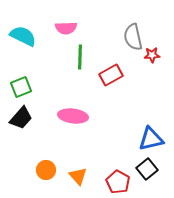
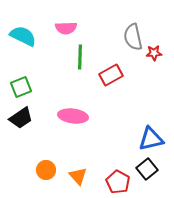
red star: moved 2 px right, 2 px up
black trapezoid: rotated 15 degrees clockwise
